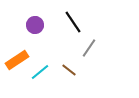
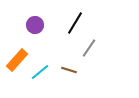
black line: moved 2 px right, 1 px down; rotated 65 degrees clockwise
orange rectangle: rotated 15 degrees counterclockwise
brown line: rotated 21 degrees counterclockwise
